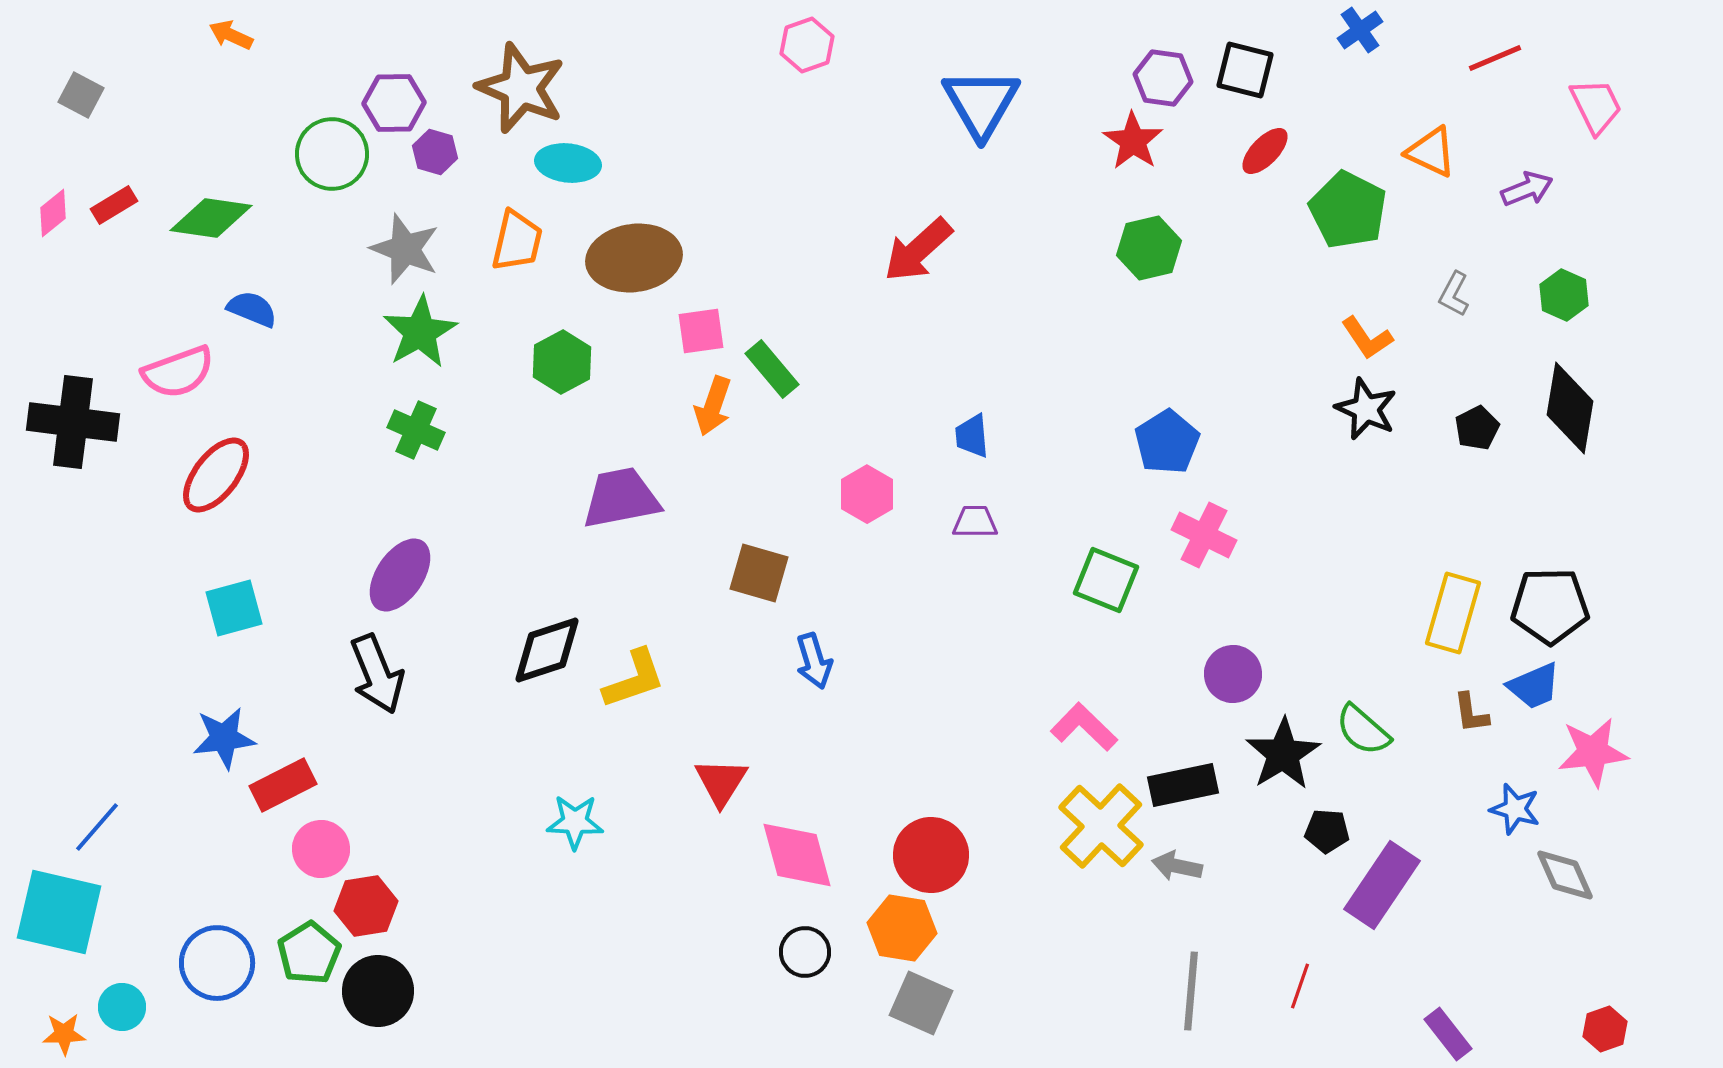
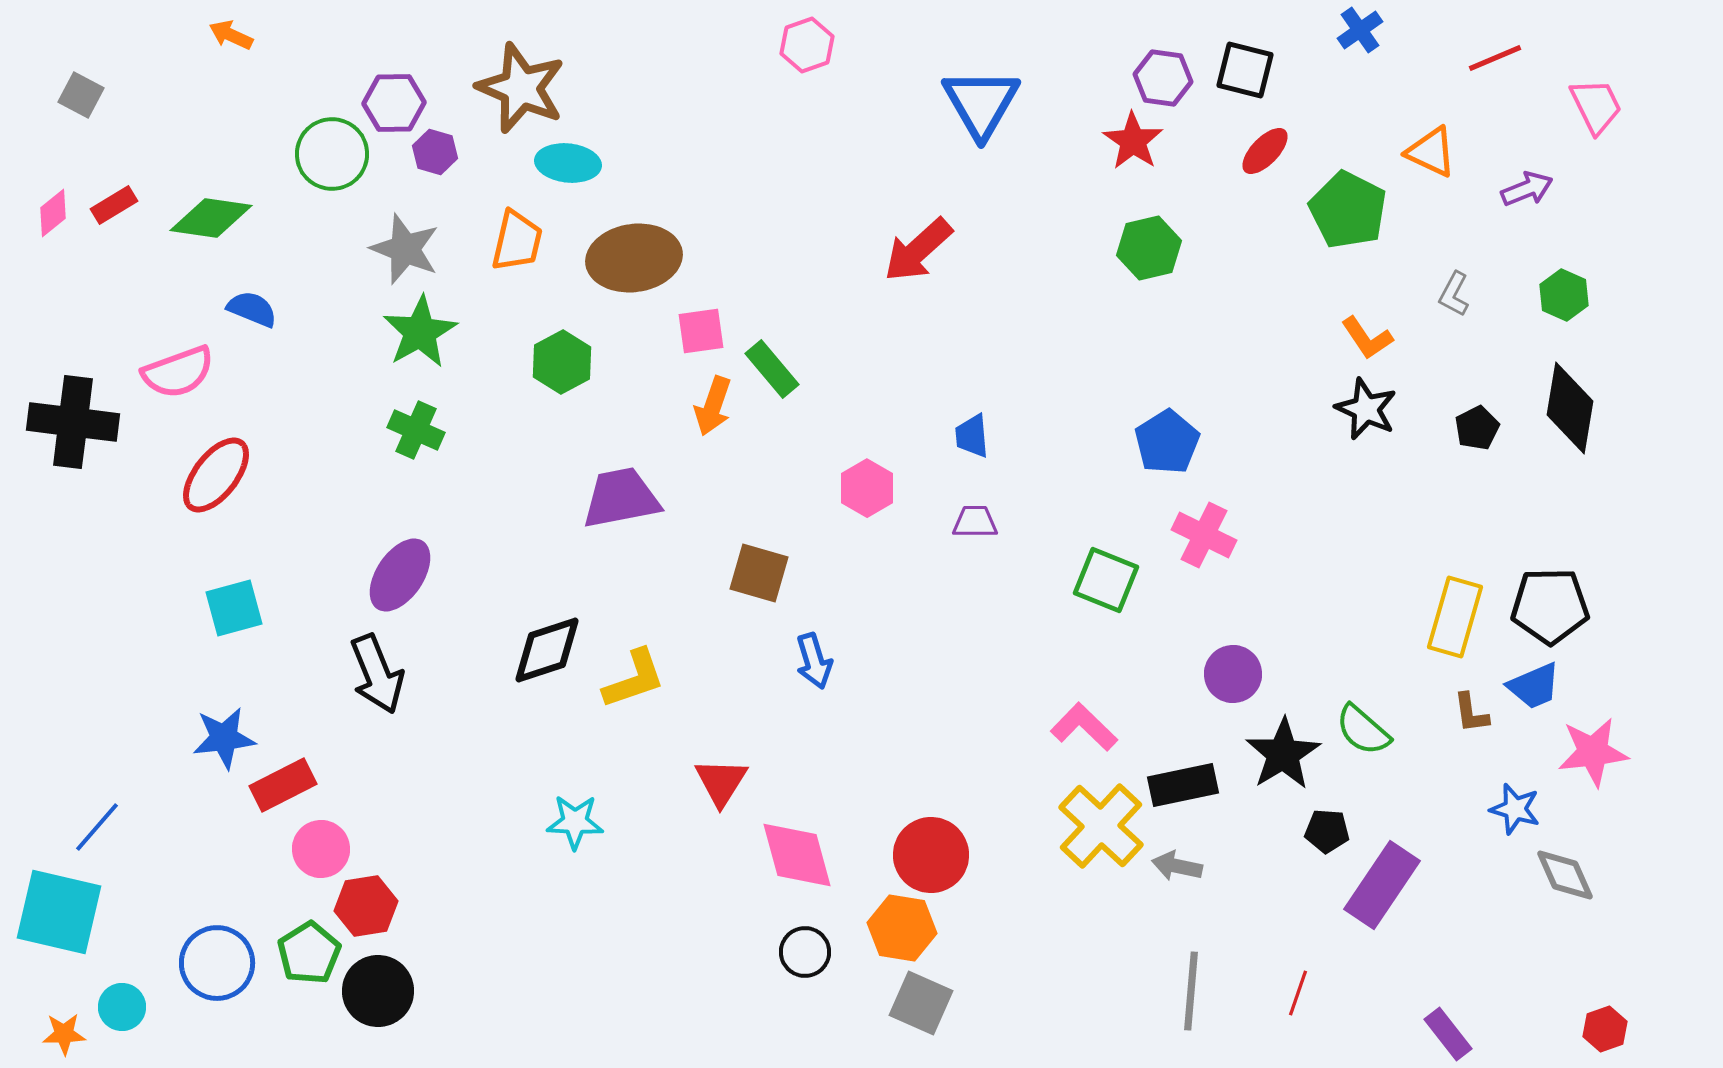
pink hexagon at (867, 494): moved 6 px up
yellow rectangle at (1453, 613): moved 2 px right, 4 px down
red line at (1300, 986): moved 2 px left, 7 px down
